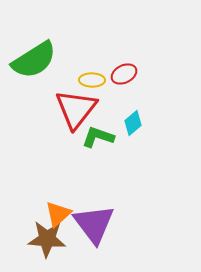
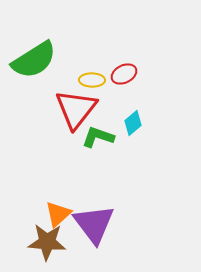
brown star: moved 3 px down
